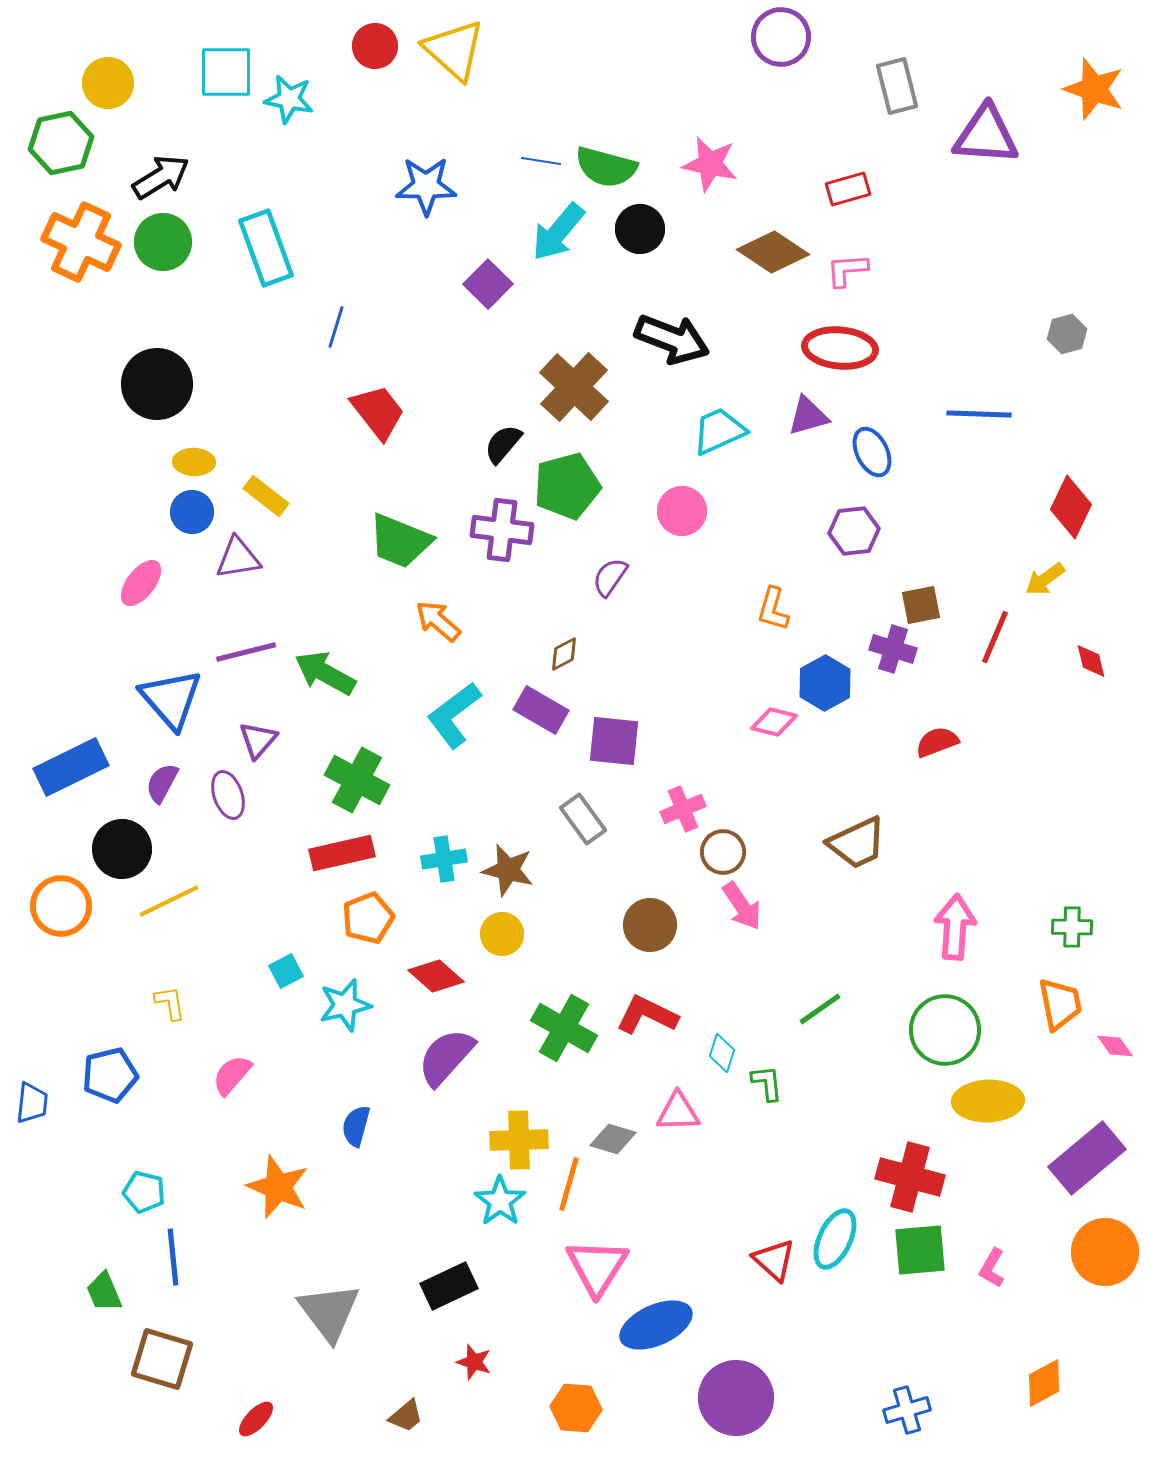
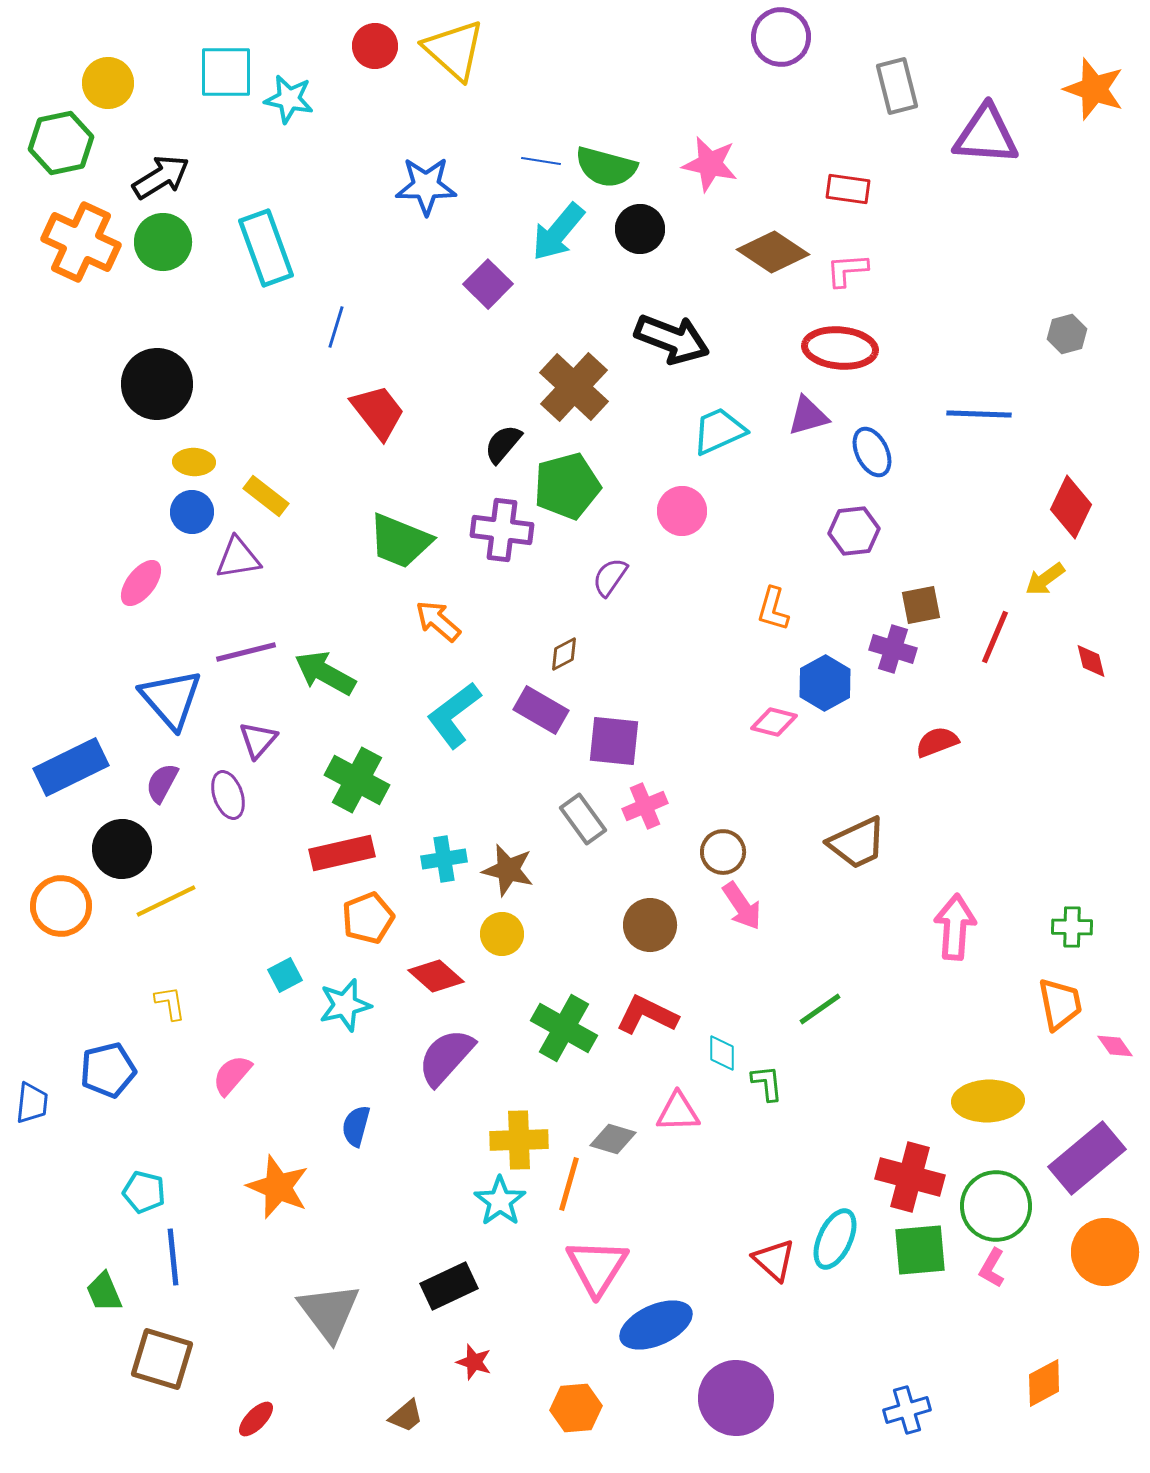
red rectangle at (848, 189): rotated 24 degrees clockwise
pink cross at (683, 809): moved 38 px left, 3 px up
yellow line at (169, 901): moved 3 px left
cyan square at (286, 971): moved 1 px left, 4 px down
green circle at (945, 1030): moved 51 px right, 176 px down
cyan diamond at (722, 1053): rotated 18 degrees counterclockwise
blue pentagon at (110, 1075): moved 2 px left, 5 px up
orange hexagon at (576, 1408): rotated 9 degrees counterclockwise
